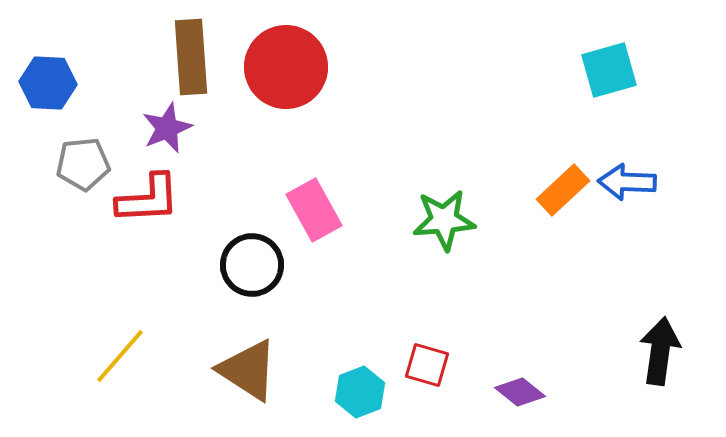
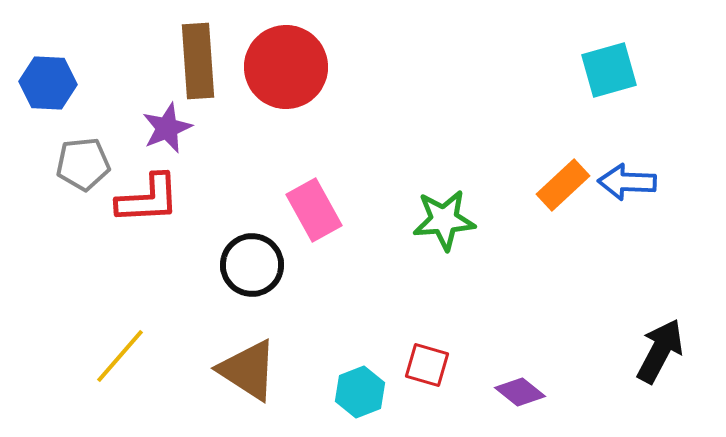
brown rectangle: moved 7 px right, 4 px down
orange rectangle: moved 5 px up
black arrow: rotated 20 degrees clockwise
